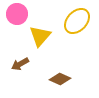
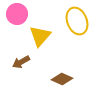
yellow ellipse: rotated 64 degrees counterclockwise
brown arrow: moved 1 px right, 2 px up
brown diamond: moved 2 px right
